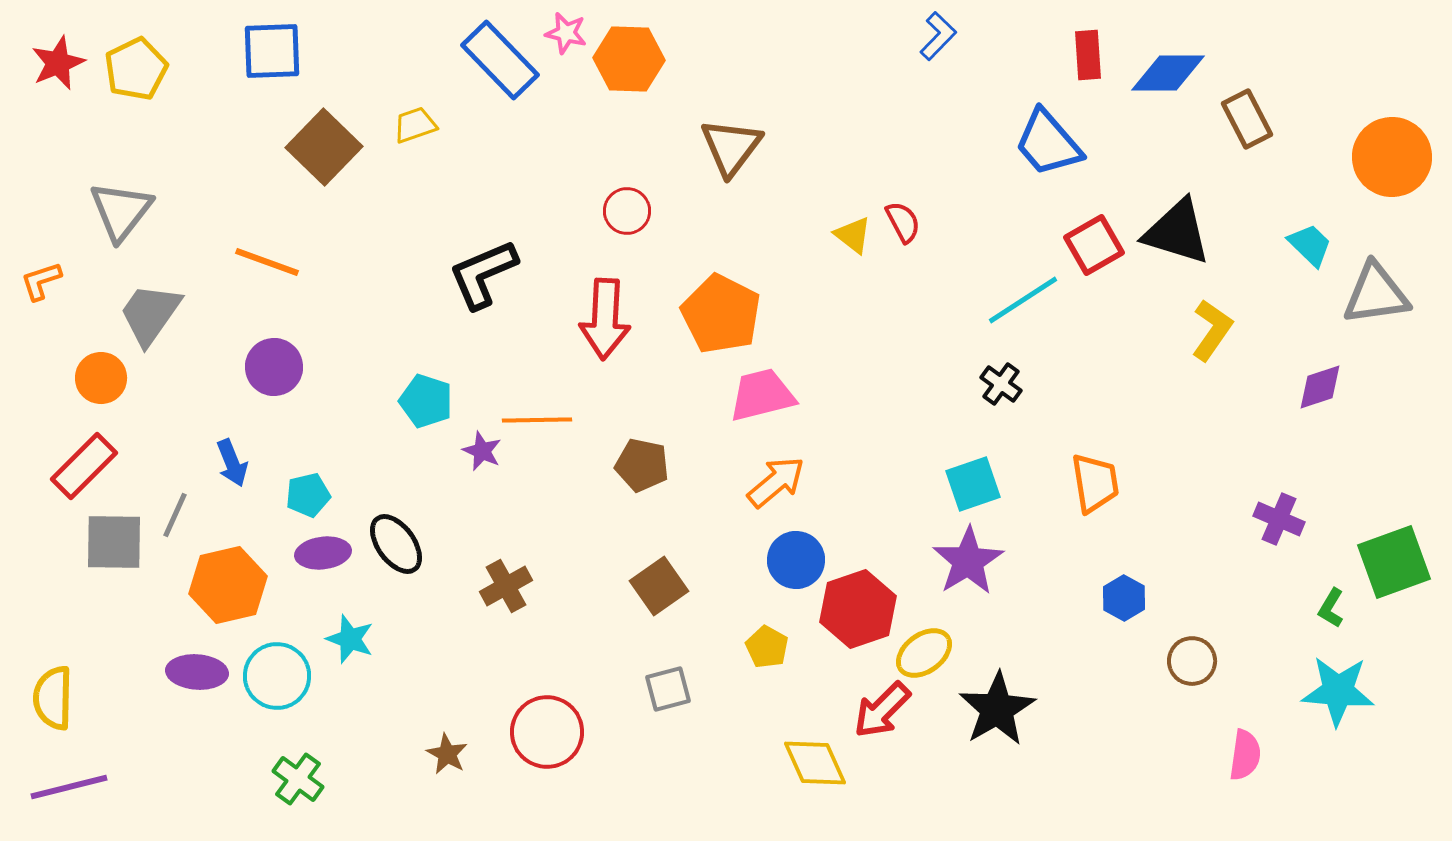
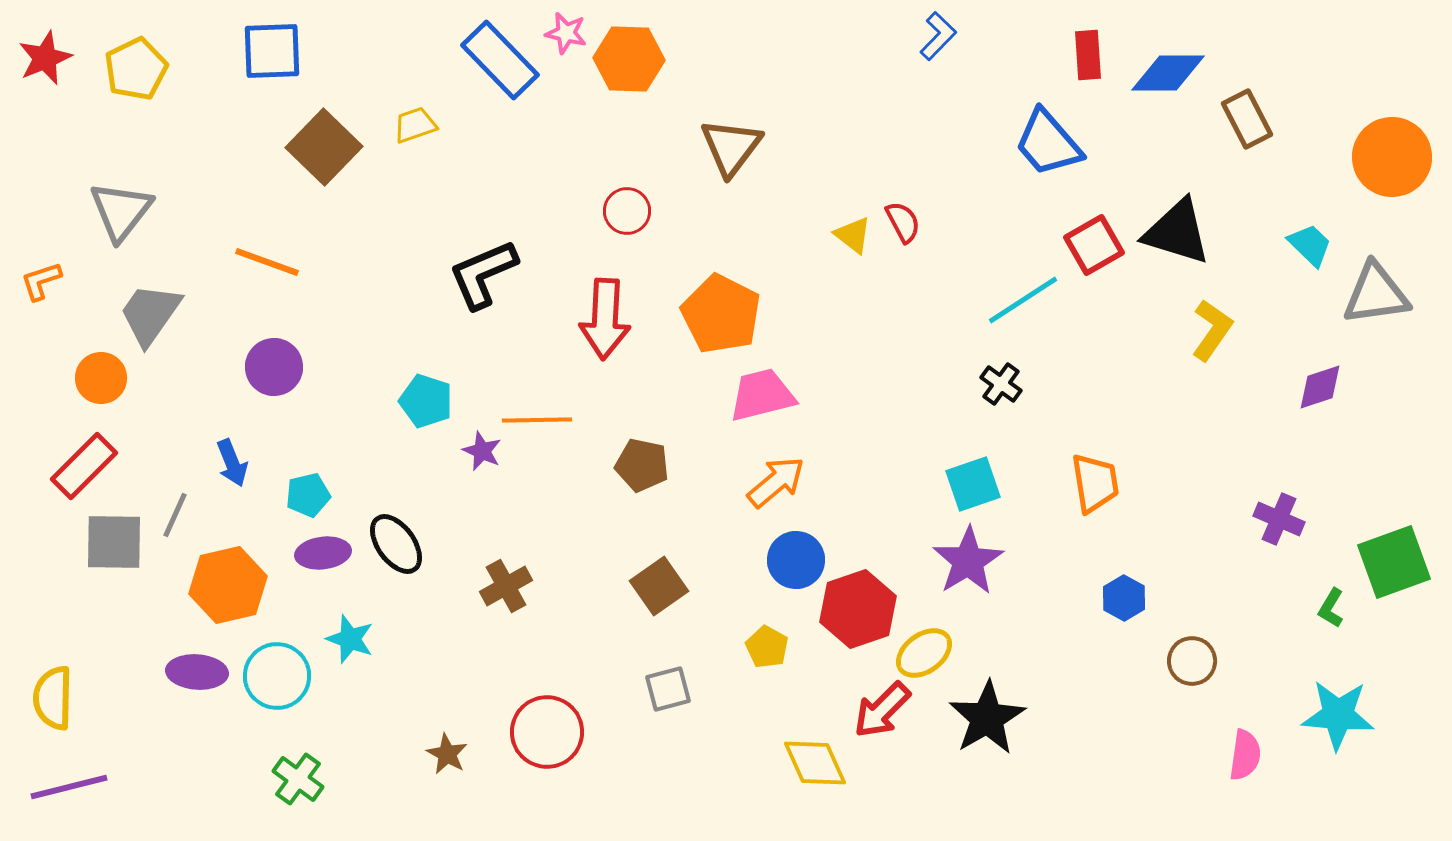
red star at (58, 63): moved 13 px left, 5 px up
cyan star at (1338, 691): moved 24 px down
black star at (997, 709): moved 10 px left, 9 px down
